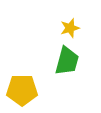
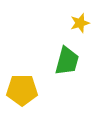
yellow star: moved 10 px right, 5 px up
